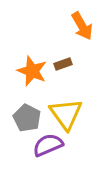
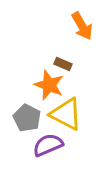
brown rectangle: rotated 42 degrees clockwise
orange star: moved 17 px right, 14 px down
yellow triangle: rotated 27 degrees counterclockwise
